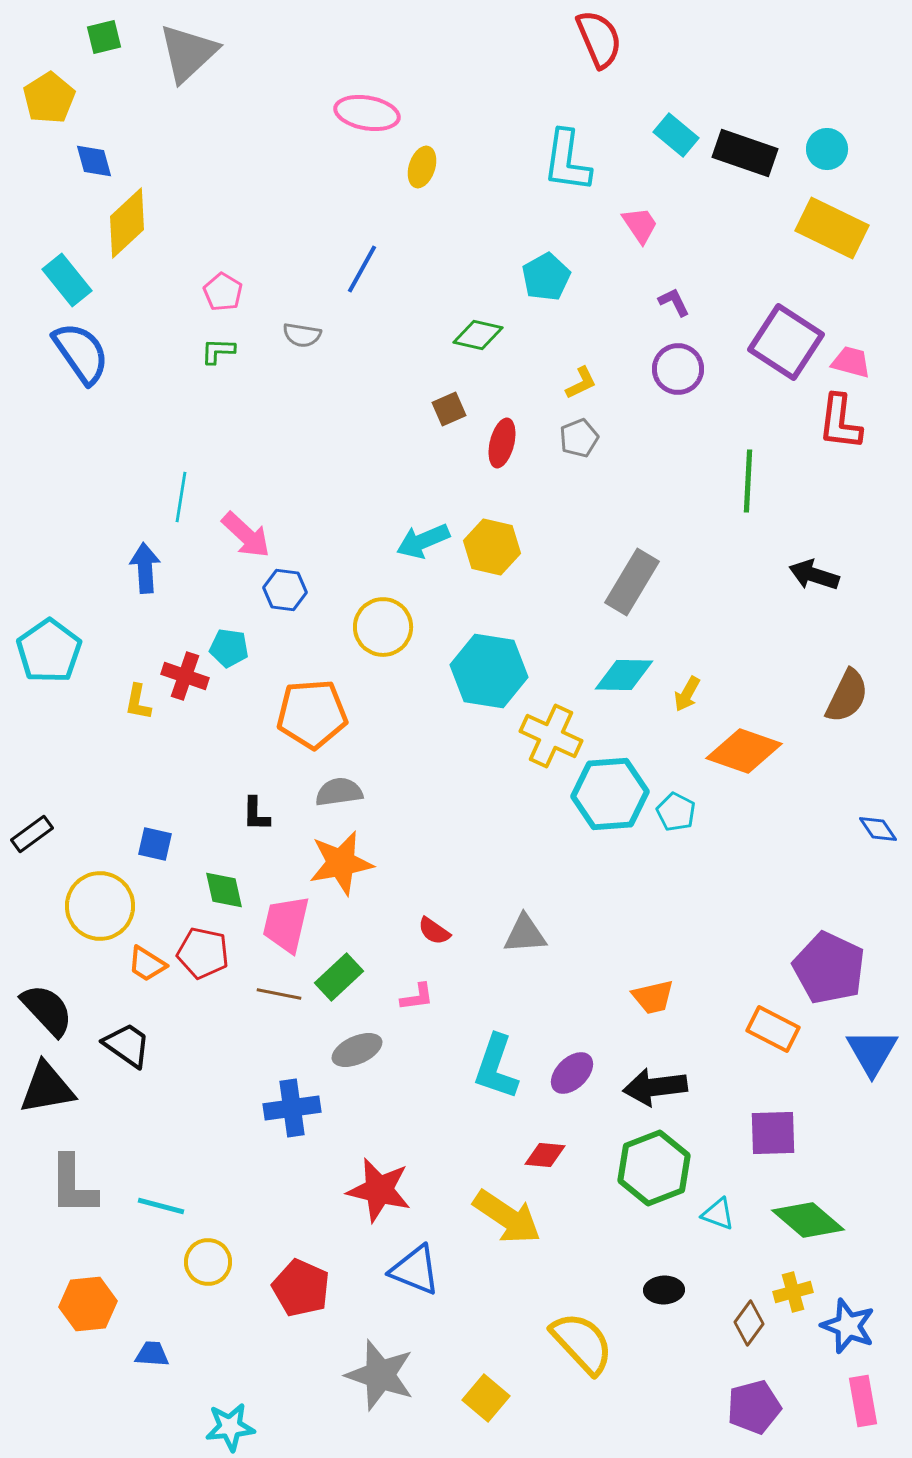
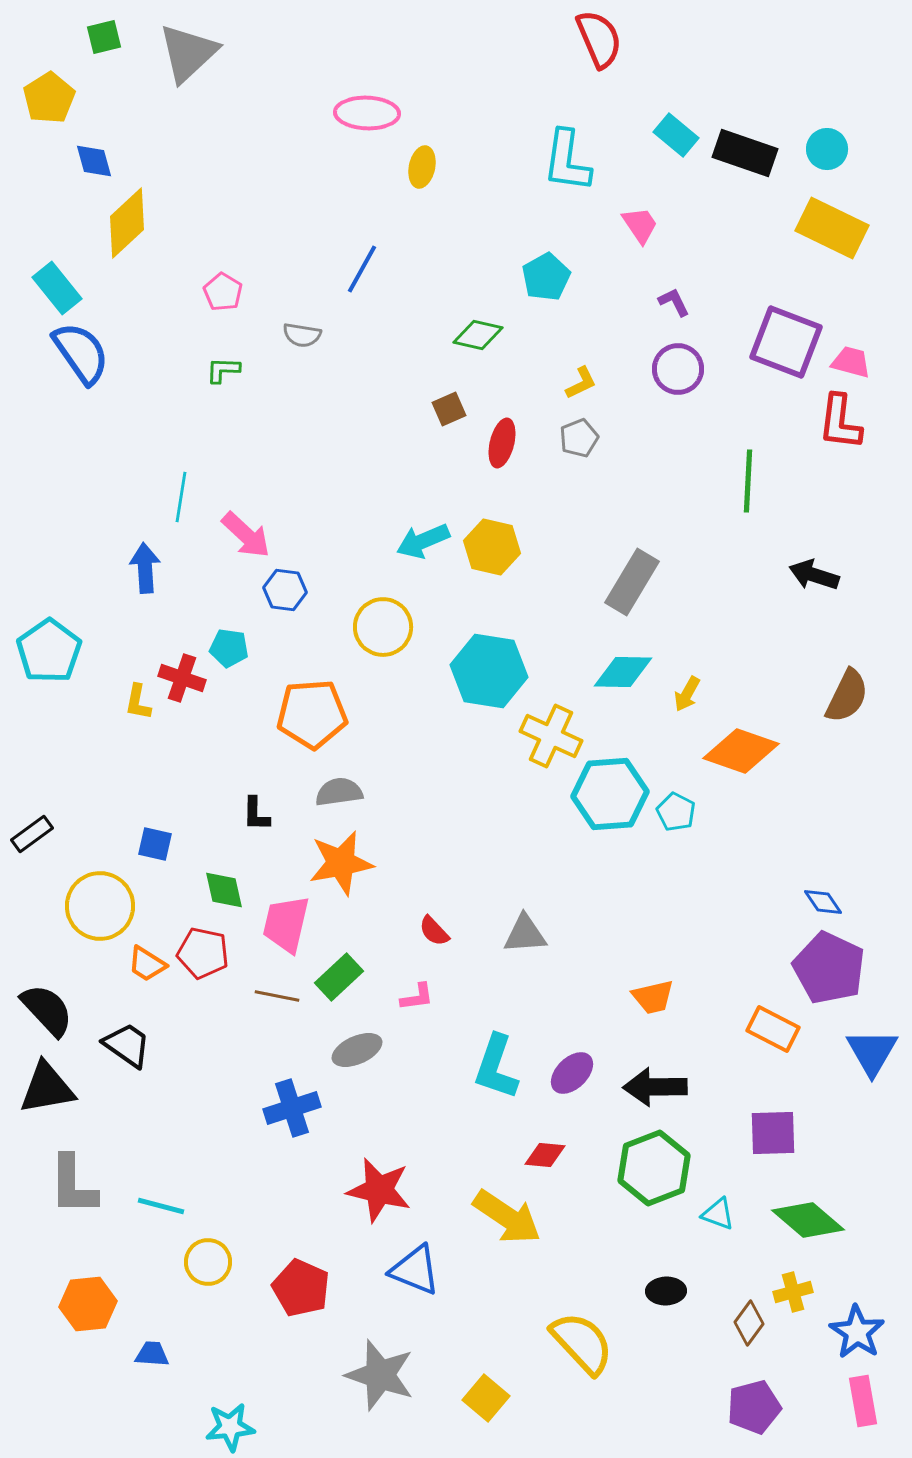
pink ellipse at (367, 113): rotated 8 degrees counterclockwise
yellow ellipse at (422, 167): rotated 6 degrees counterclockwise
cyan rectangle at (67, 280): moved 10 px left, 8 px down
purple square at (786, 342): rotated 12 degrees counterclockwise
green L-shape at (218, 351): moved 5 px right, 19 px down
cyan diamond at (624, 675): moved 1 px left, 3 px up
red cross at (185, 676): moved 3 px left, 2 px down
orange diamond at (744, 751): moved 3 px left
blue diamond at (878, 829): moved 55 px left, 73 px down
red semicircle at (434, 931): rotated 12 degrees clockwise
brown line at (279, 994): moved 2 px left, 2 px down
black arrow at (655, 1087): rotated 6 degrees clockwise
blue cross at (292, 1108): rotated 10 degrees counterclockwise
black ellipse at (664, 1290): moved 2 px right, 1 px down
blue star at (848, 1326): moved 9 px right, 6 px down; rotated 12 degrees clockwise
